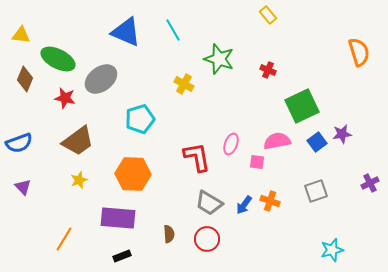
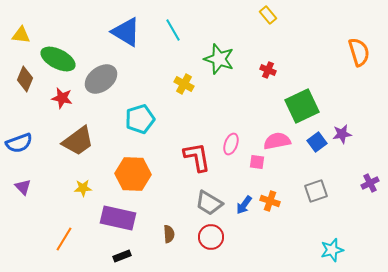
blue triangle: rotated 8 degrees clockwise
red star: moved 3 px left
yellow star: moved 4 px right, 8 px down; rotated 18 degrees clockwise
purple rectangle: rotated 8 degrees clockwise
red circle: moved 4 px right, 2 px up
